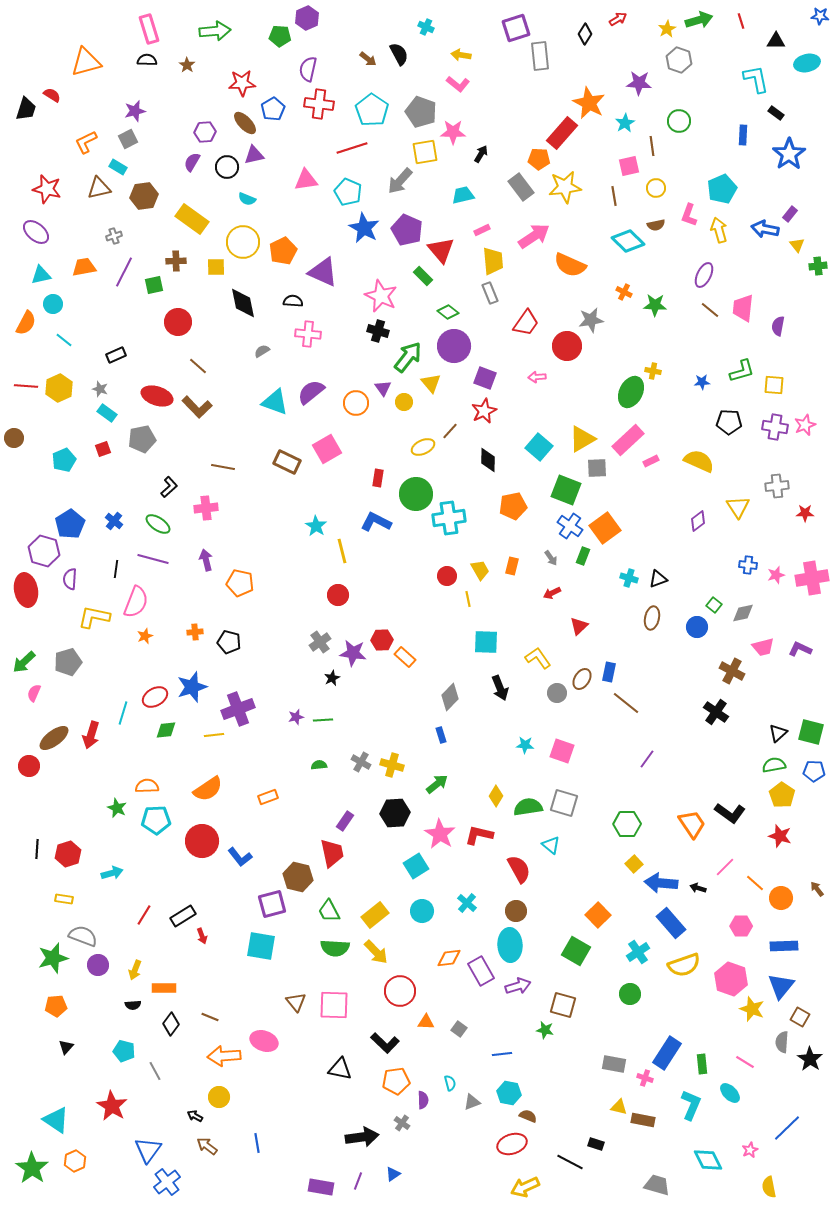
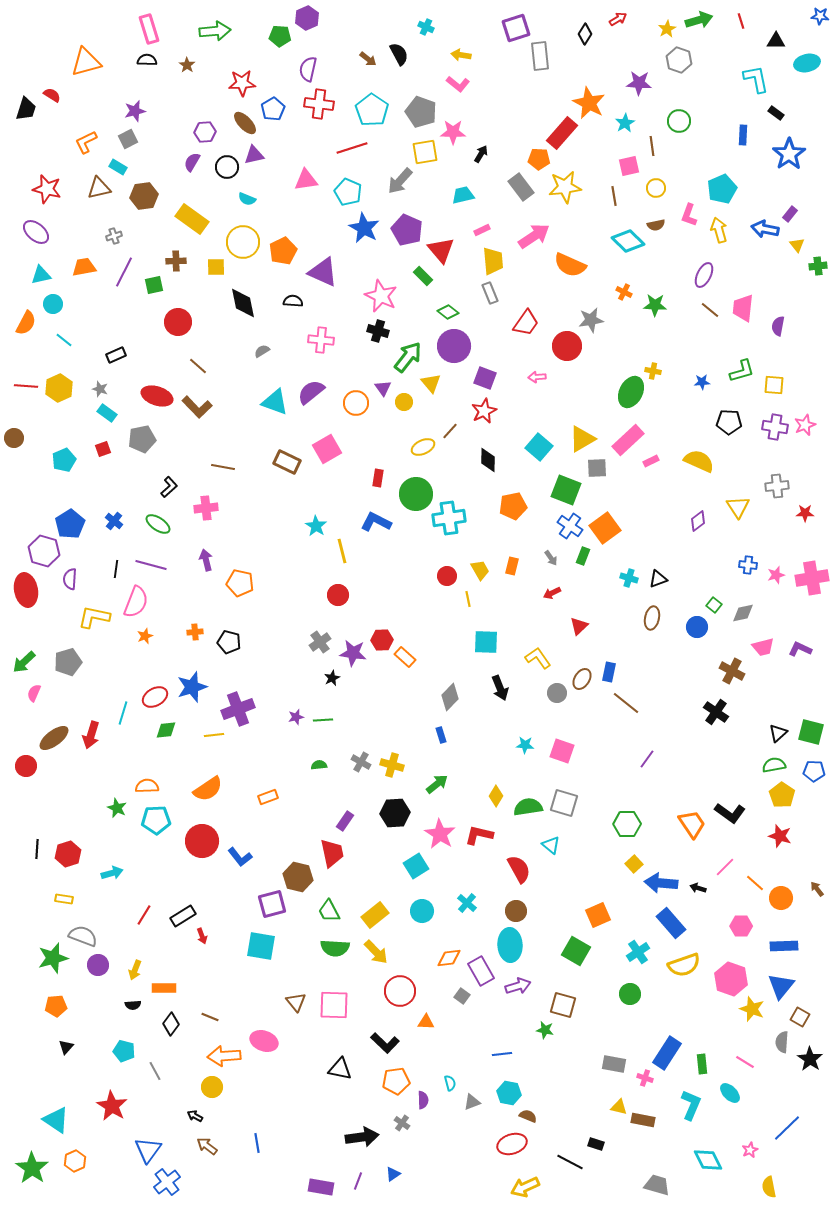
pink cross at (308, 334): moved 13 px right, 6 px down
purple line at (153, 559): moved 2 px left, 6 px down
red circle at (29, 766): moved 3 px left
orange square at (598, 915): rotated 20 degrees clockwise
gray square at (459, 1029): moved 3 px right, 33 px up
yellow circle at (219, 1097): moved 7 px left, 10 px up
